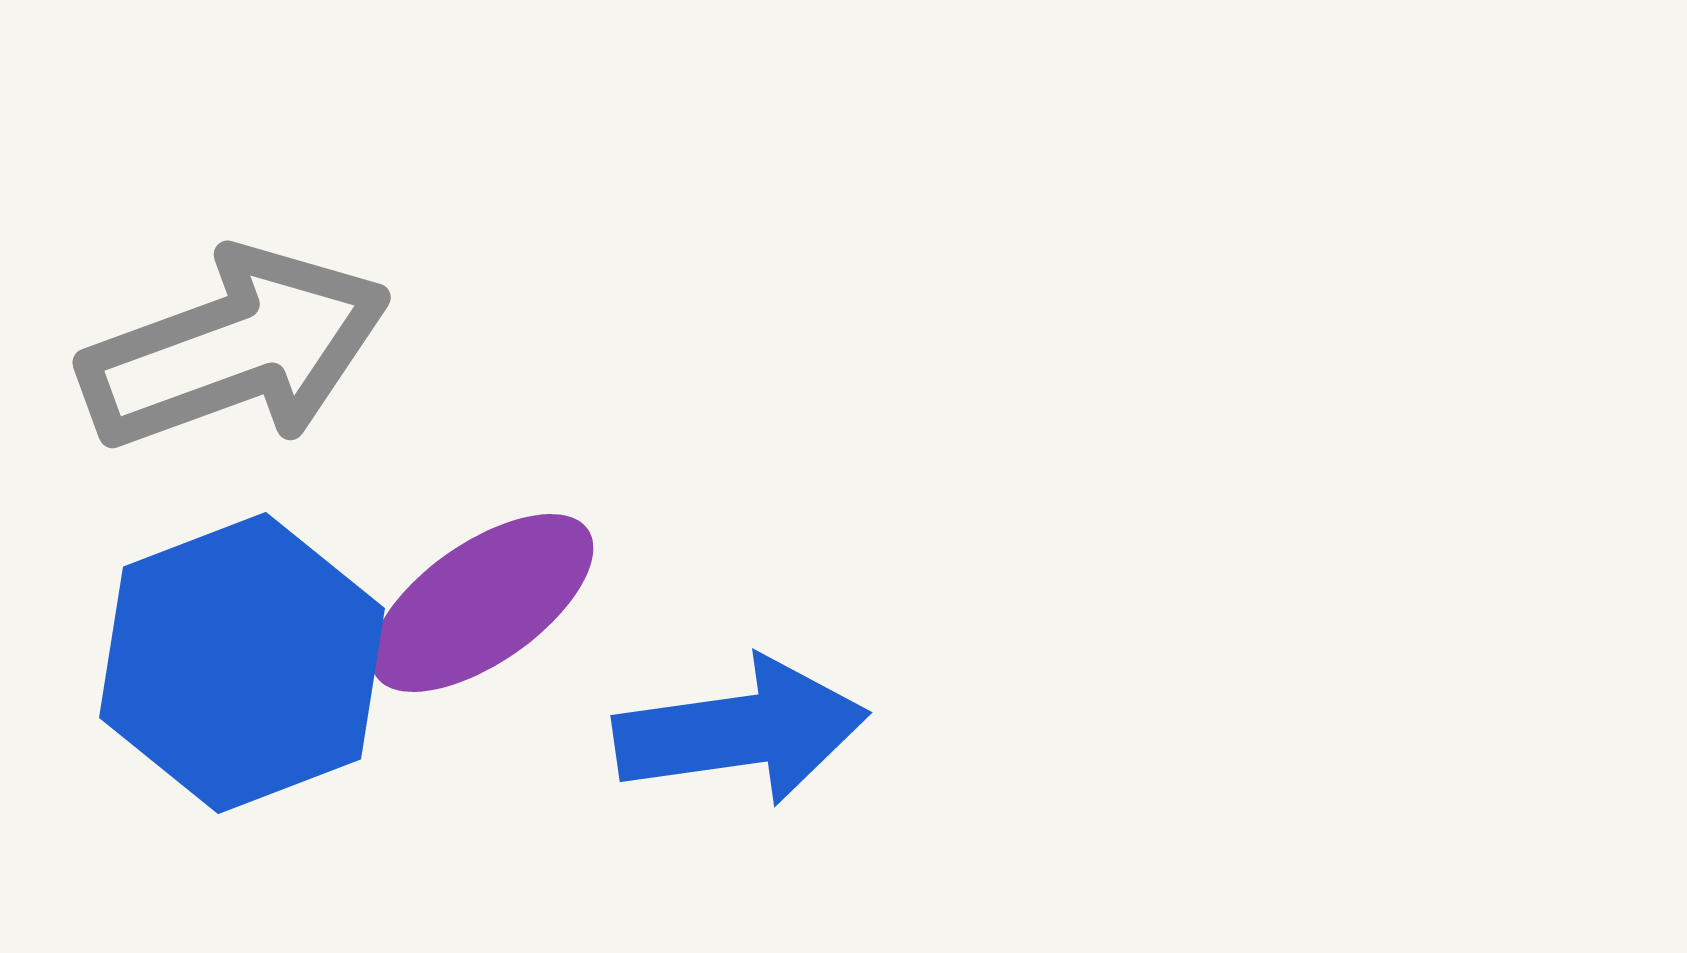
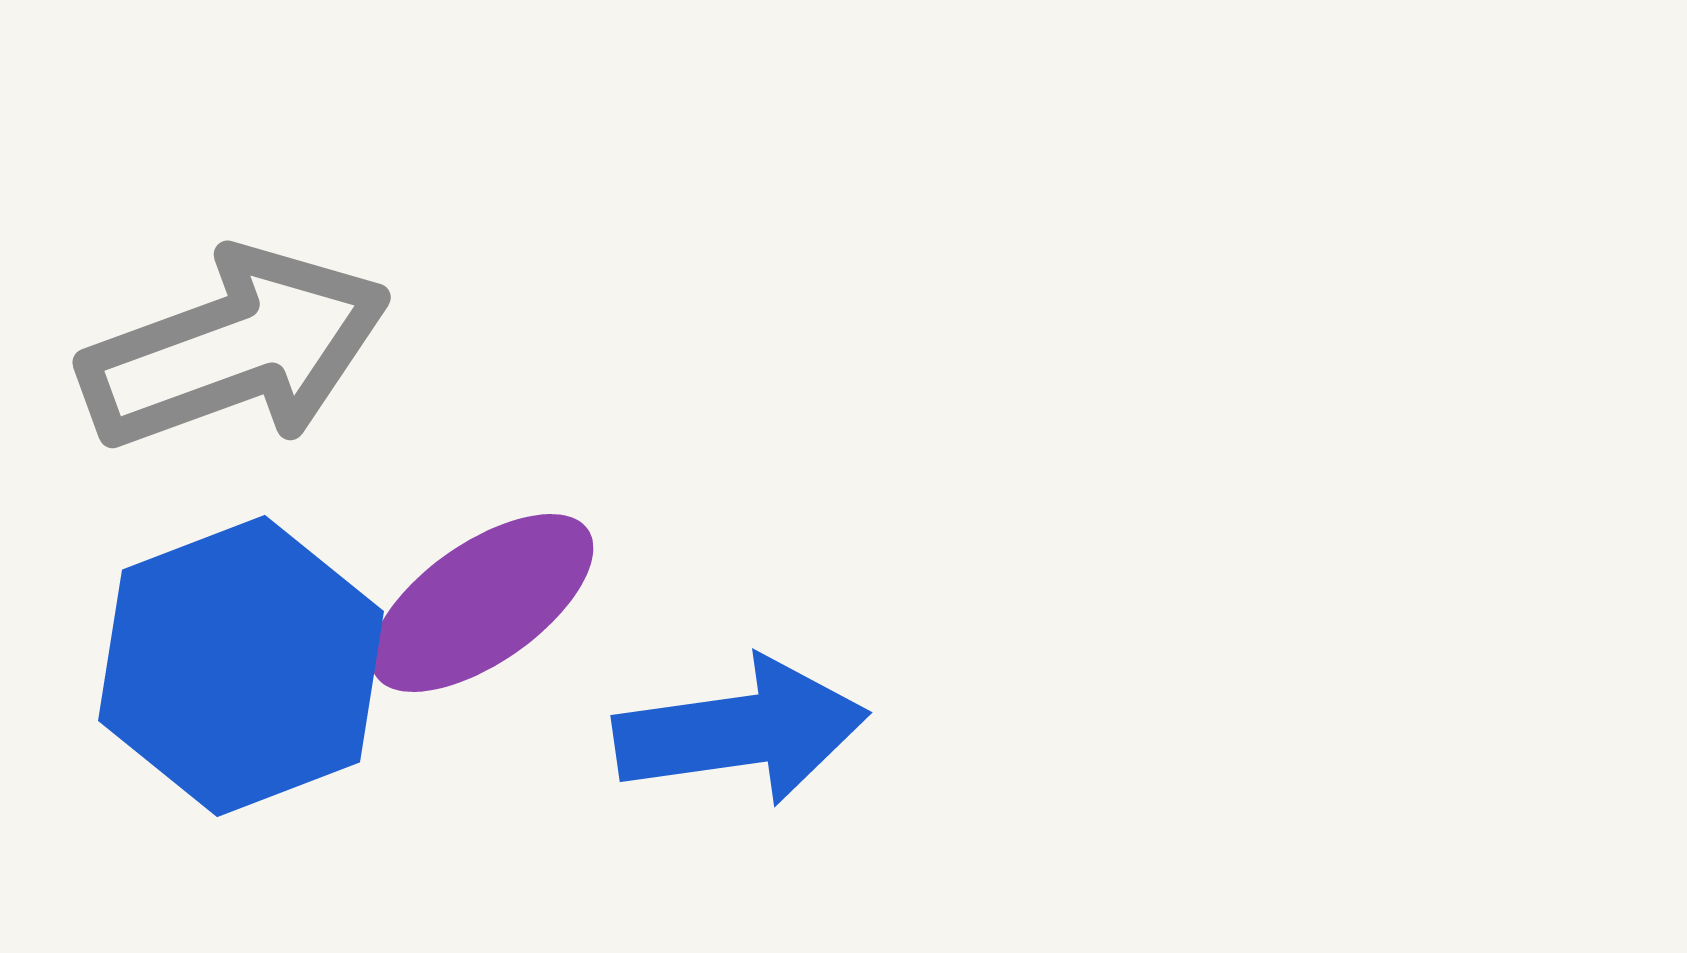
blue hexagon: moved 1 px left, 3 px down
